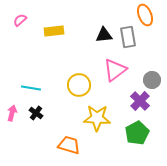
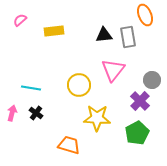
pink triangle: moved 2 px left; rotated 15 degrees counterclockwise
